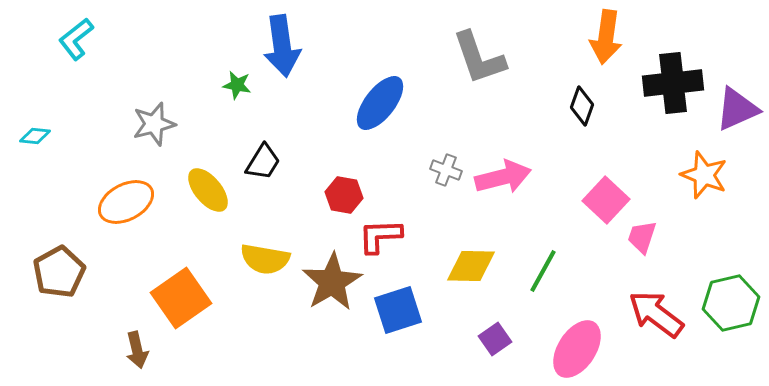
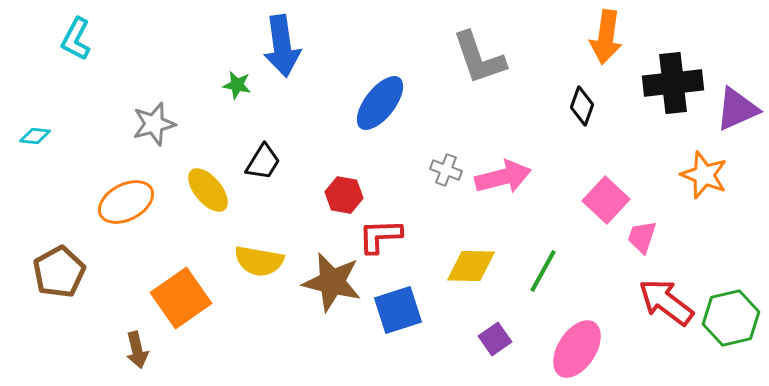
cyan L-shape: rotated 24 degrees counterclockwise
yellow semicircle: moved 6 px left, 2 px down
brown star: rotated 28 degrees counterclockwise
green hexagon: moved 15 px down
red arrow: moved 10 px right, 12 px up
